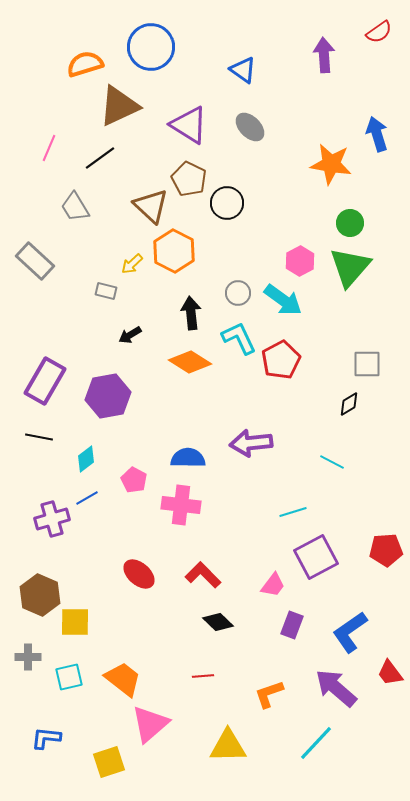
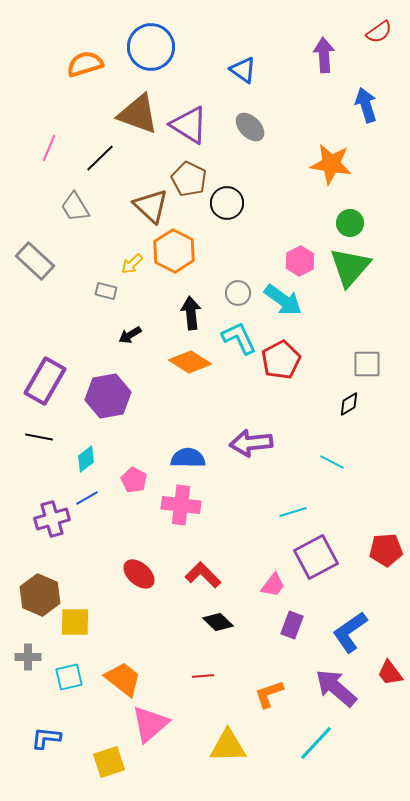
brown triangle at (119, 106): moved 19 px right, 8 px down; rotated 45 degrees clockwise
blue arrow at (377, 134): moved 11 px left, 29 px up
black line at (100, 158): rotated 8 degrees counterclockwise
